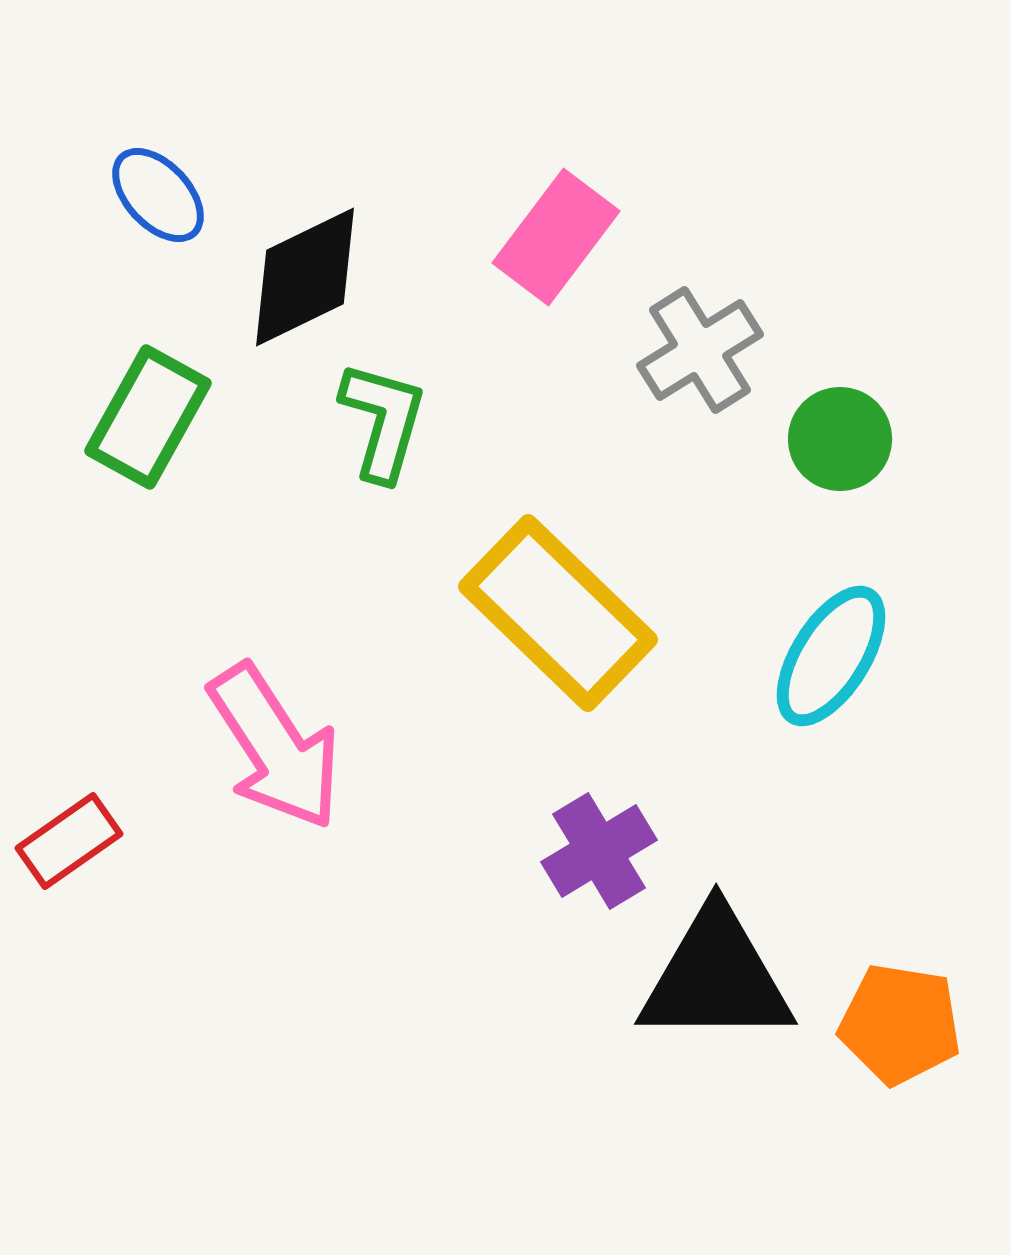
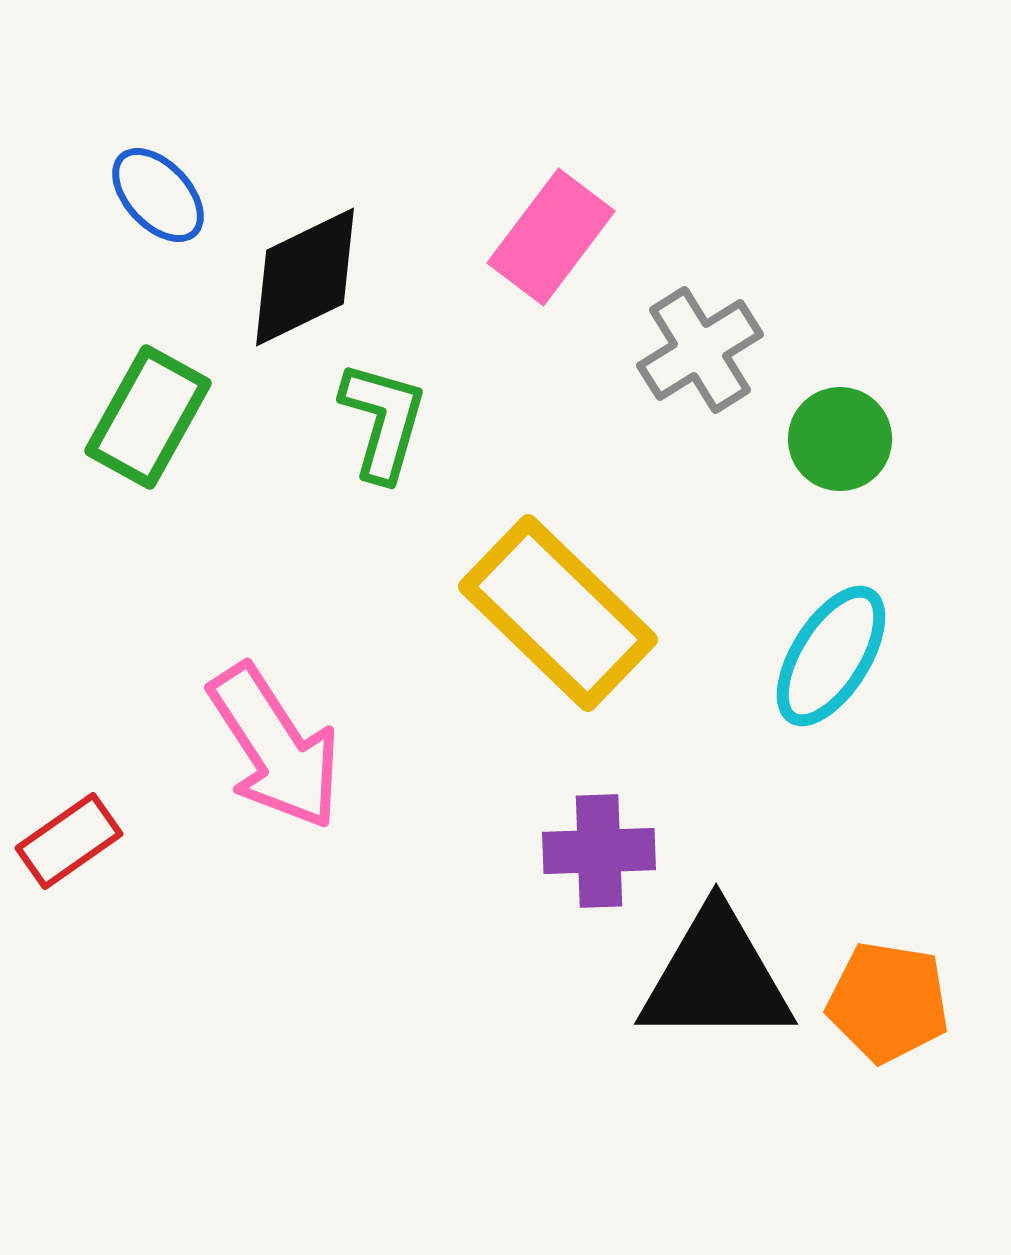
pink rectangle: moved 5 px left
purple cross: rotated 29 degrees clockwise
orange pentagon: moved 12 px left, 22 px up
